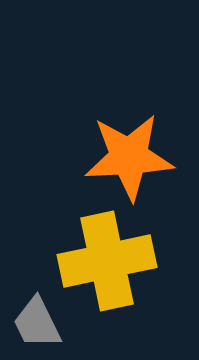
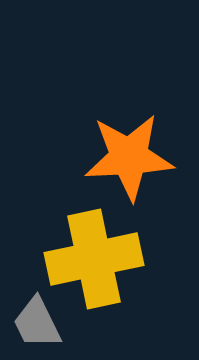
yellow cross: moved 13 px left, 2 px up
